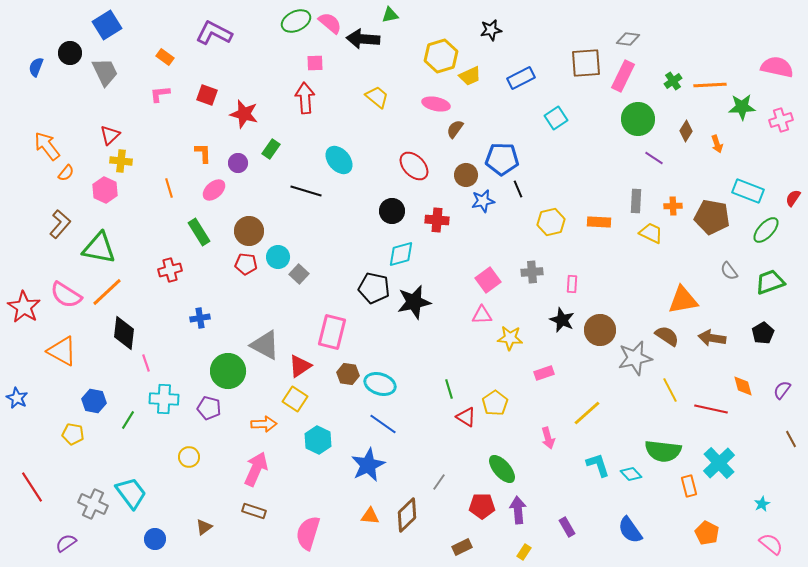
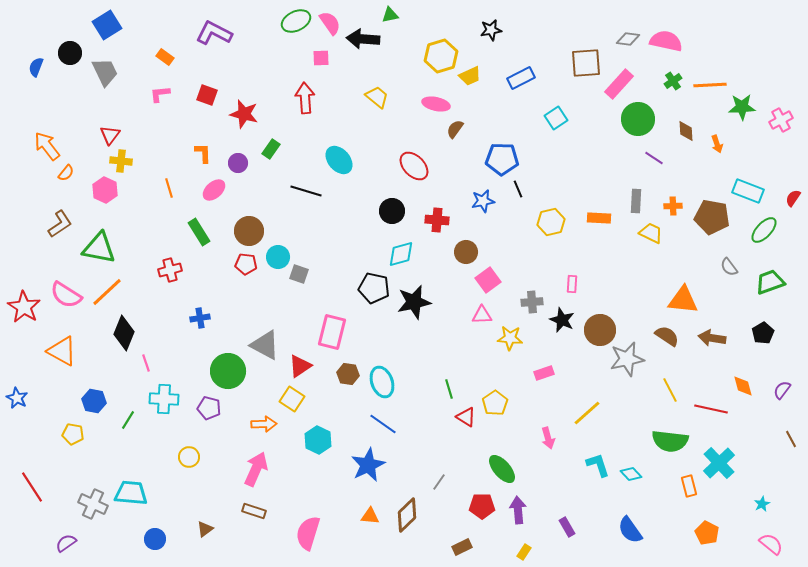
pink semicircle at (330, 23): rotated 15 degrees clockwise
pink square at (315, 63): moved 6 px right, 5 px up
pink semicircle at (777, 67): moved 111 px left, 26 px up
pink rectangle at (623, 76): moved 4 px left, 8 px down; rotated 16 degrees clockwise
pink cross at (781, 120): rotated 10 degrees counterclockwise
brown diamond at (686, 131): rotated 35 degrees counterclockwise
red triangle at (110, 135): rotated 10 degrees counterclockwise
brown circle at (466, 175): moved 77 px down
orange rectangle at (599, 222): moved 4 px up
brown L-shape at (60, 224): rotated 16 degrees clockwise
green ellipse at (766, 230): moved 2 px left
gray semicircle at (729, 271): moved 4 px up
gray cross at (532, 272): moved 30 px down
gray square at (299, 274): rotated 24 degrees counterclockwise
orange triangle at (683, 300): rotated 16 degrees clockwise
black diamond at (124, 333): rotated 16 degrees clockwise
gray star at (635, 358): moved 8 px left, 1 px down
cyan ellipse at (380, 384): moved 2 px right, 2 px up; rotated 52 degrees clockwise
yellow square at (295, 399): moved 3 px left
green semicircle at (663, 451): moved 7 px right, 10 px up
cyan trapezoid at (131, 493): rotated 48 degrees counterclockwise
brown triangle at (204, 527): moved 1 px right, 2 px down
